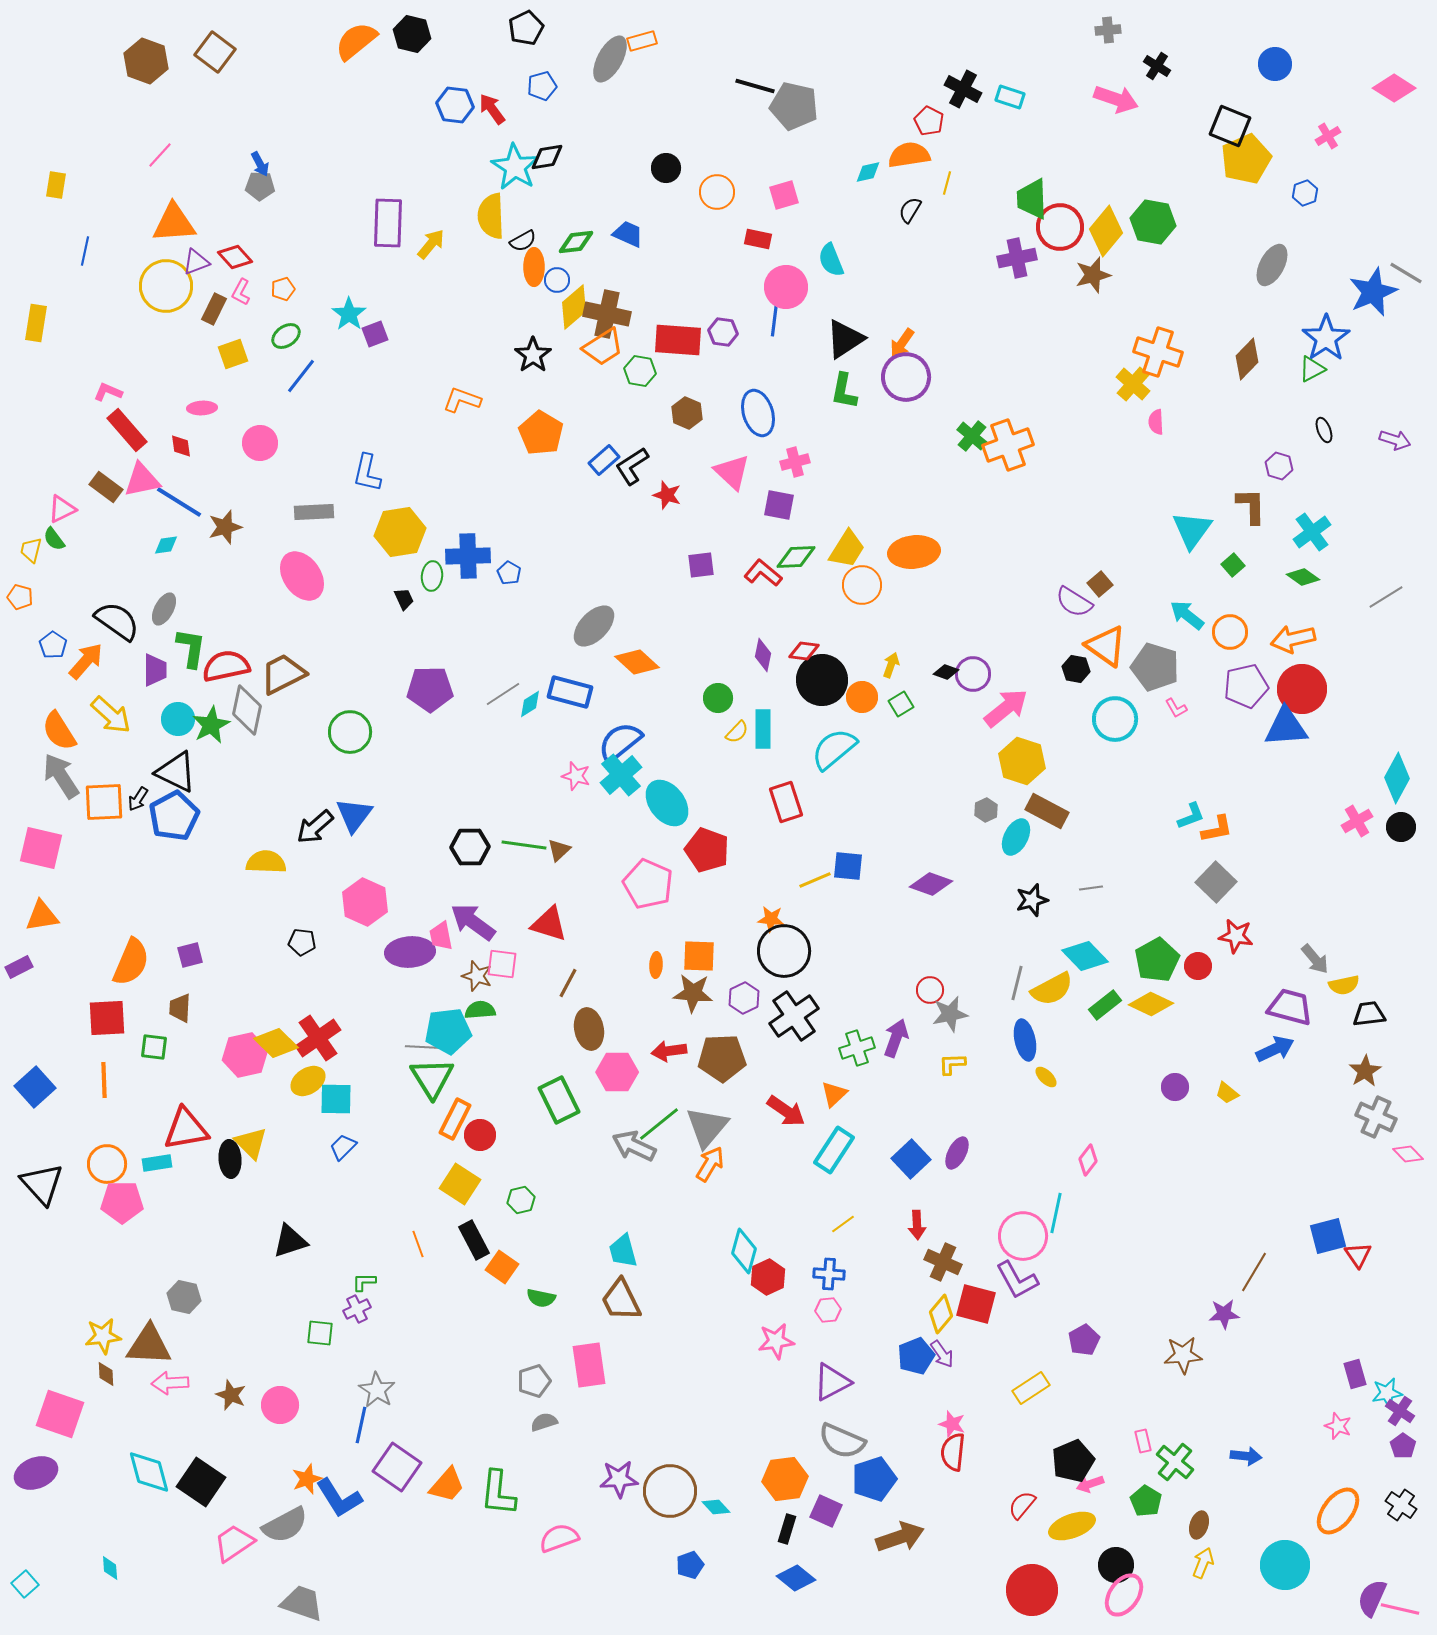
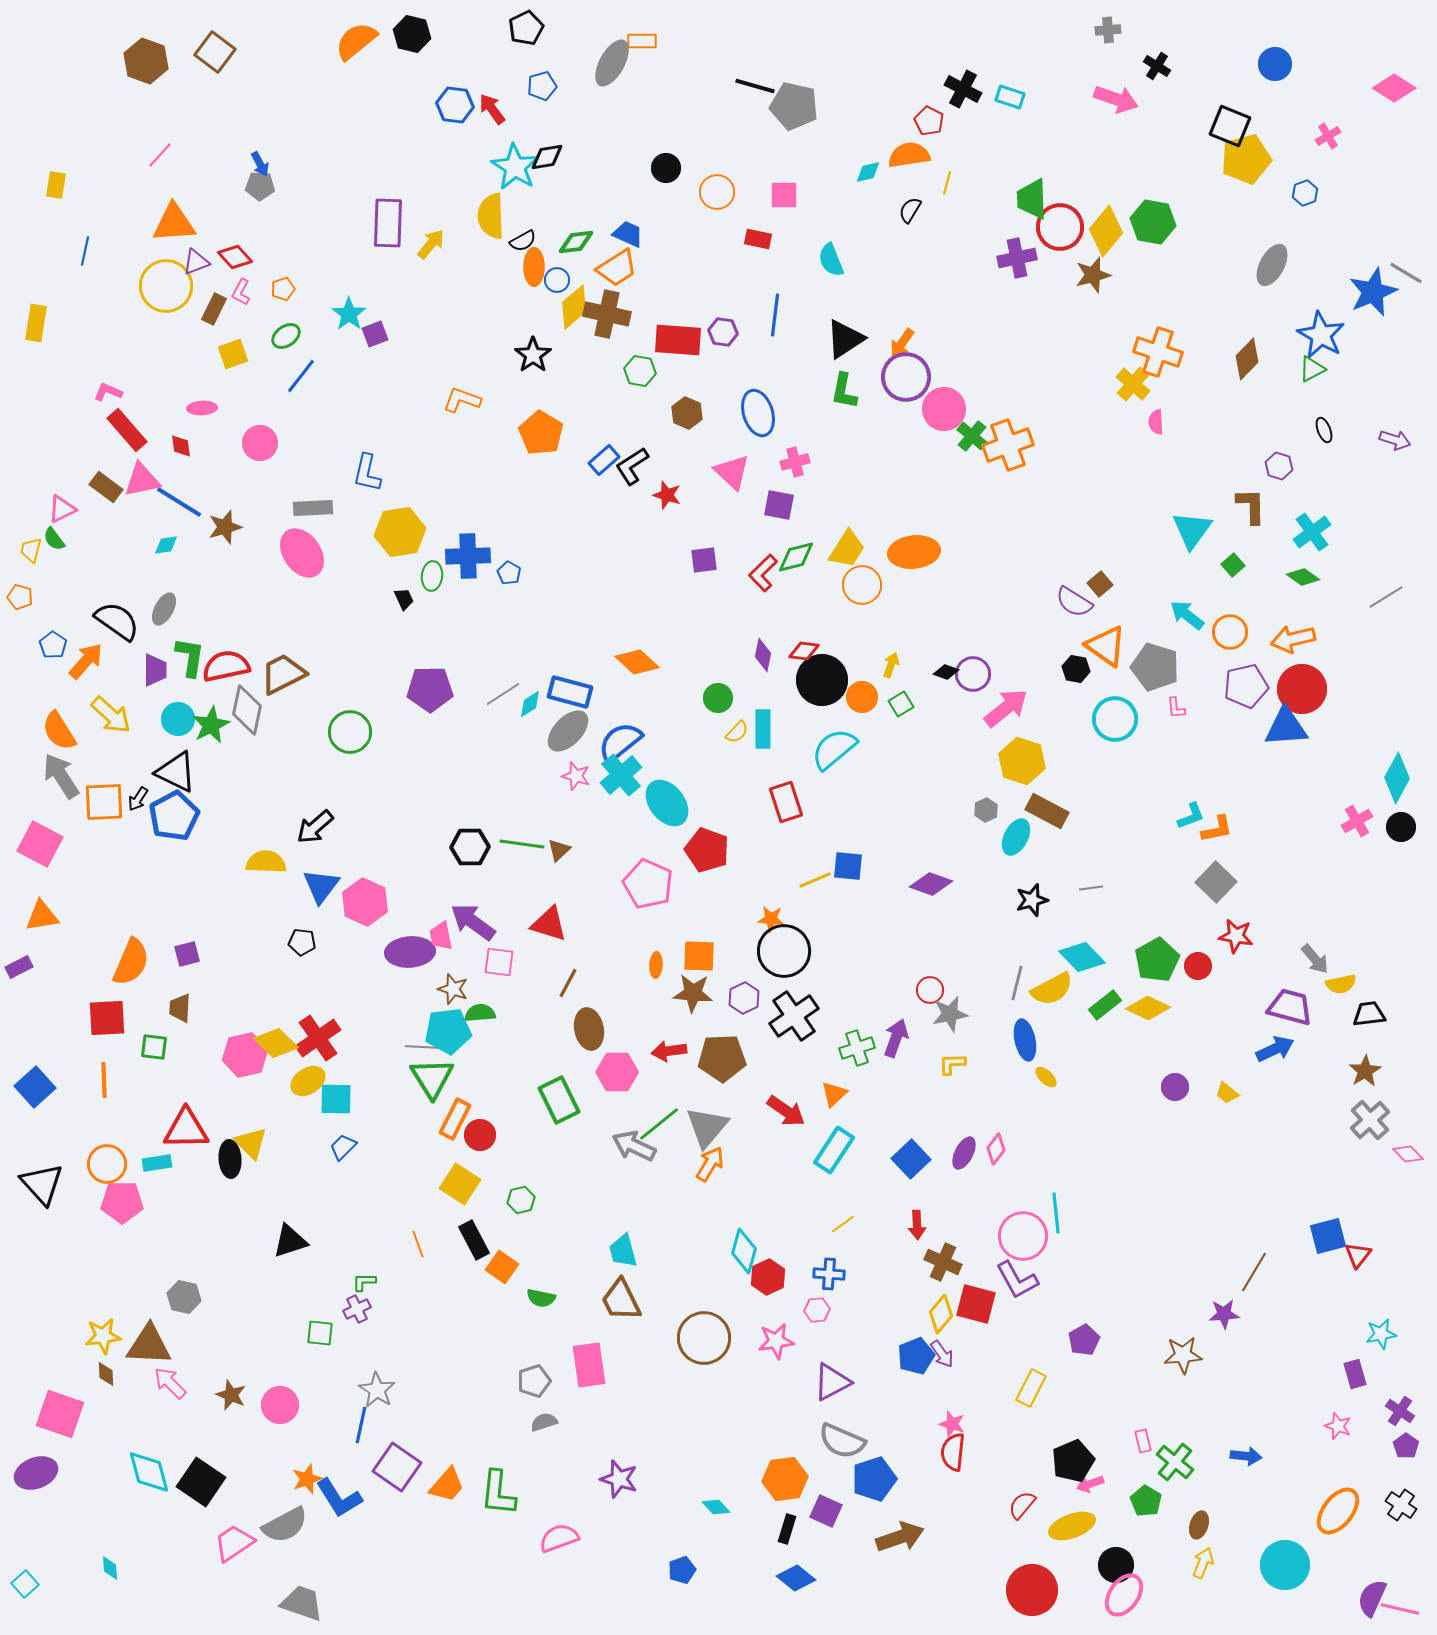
orange rectangle at (642, 41): rotated 16 degrees clockwise
gray ellipse at (610, 59): moved 2 px right, 4 px down
yellow pentagon at (1246, 159): rotated 9 degrees clockwise
pink square at (784, 195): rotated 16 degrees clockwise
pink circle at (786, 287): moved 158 px right, 122 px down
blue star at (1326, 338): moved 5 px left, 3 px up; rotated 9 degrees counterclockwise
orange trapezoid at (603, 347): moved 14 px right, 79 px up
gray rectangle at (314, 512): moved 1 px left, 4 px up
green diamond at (796, 557): rotated 12 degrees counterclockwise
purple square at (701, 565): moved 3 px right, 5 px up
red L-shape at (763, 573): rotated 84 degrees counterclockwise
pink ellipse at (302, 576): moved 23 px up
gray ellipse at (594, 626): moved 26 px left, 105 px down
green L-shape at (191, 648): moved 1 px left, 9 px down
pink L-shape at (1176, 708): rotated 25 degrees clockwise
blue triangle at (354, 815): moved 33 px left, 71 px down
green line at (524, 845): moved 2 px left, 1 px up
pink square at (41, 848): moved 1 px left, 4 px up; rotated 15 degrees clockwise
purple square at (190, 955): moved 3 px left, 1 px up
cyan diamond at (1085, 956): moved 3 px left, 1 px down
pink square at (502, 964): moved 3 px left, 2 px up
brown star at (477, 976): moved 24 px left, 13 px down
yellow semicircle at (1344, 985): moved 3 px left, 1 px up
yellow diamond at (1151, 1004): moved 3 px left, 4 px down
green semicircle at (480, 1010): moved 3 px down
gray cross at (1376, 1117): moved 6 px left, 3 px down; rotated 24 degrees clockwise
red triangle at (186, 1129): rotated 9 degrees clockwise
purple ellipse at (957, 1153): moved 7 px right
pink diamond at (1088, 1160): moved 92 px left, 11 px up
cyan line at (1056, 1213): rotated 18 degrees counterclockwise
red triangle at (1358, 1255): rotated 12 degrees clockwise
pink hexagon at (828, 1310): moved 11 px left
pink arrow at (170, 1383): rotated 48 degrees clockwise
yellow rectangle at (1031, 1388): rotated 30 degrees counterclockwise
cyan star at (1387, 1393): moved 6 px left, 59 px up
purple pentagon at (1403, 1446): moved 3 px right
purple star at (619, 1479): rotated 21 degrees clockwise
brown circle at (670, 1491): moved 34 px right, 153 px up
blue pentagon at (690, 1565): moved 8 px left, 5 px down
